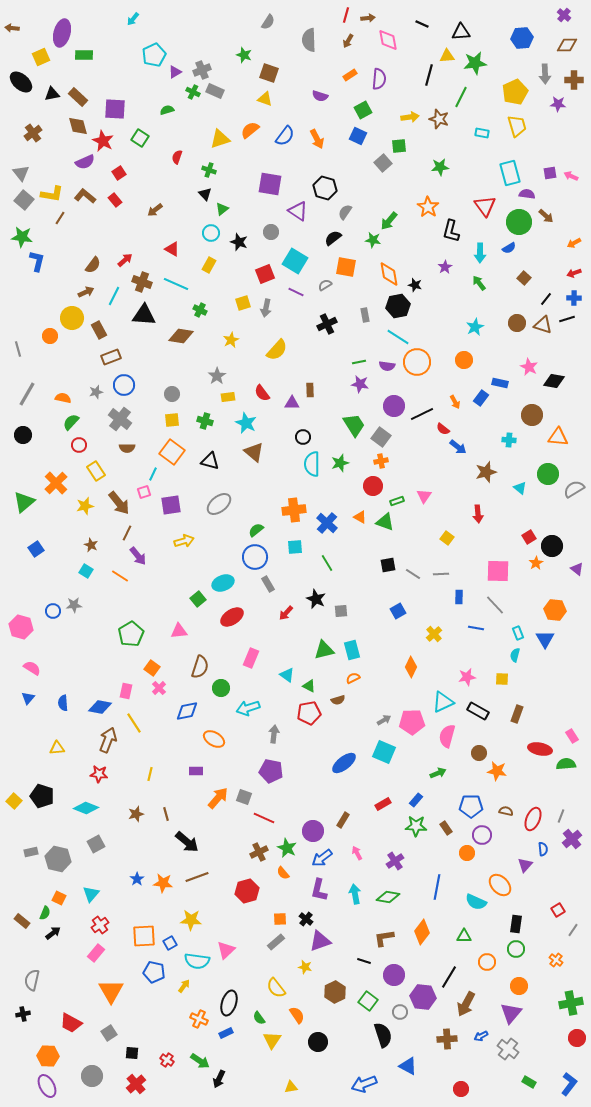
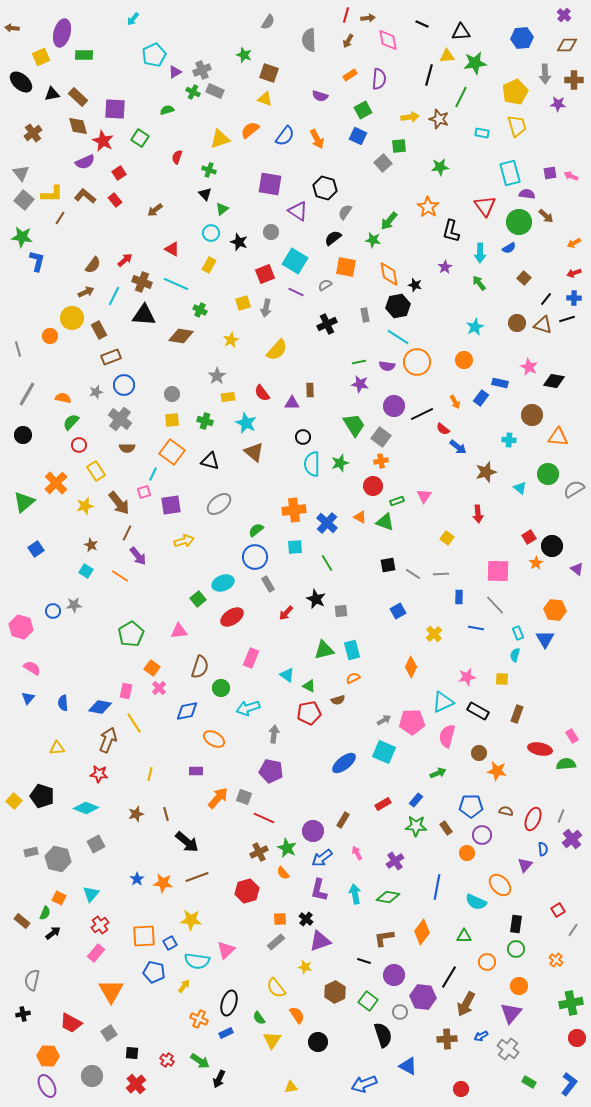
yellow L-shape at (52, 194): rotated 10 degrees counterclockwise
